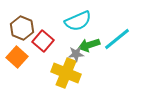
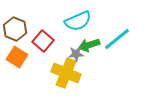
brown hexagon: moved 7 px left, 1 px down
orange square: rotated 10 degrees counterclockwise
